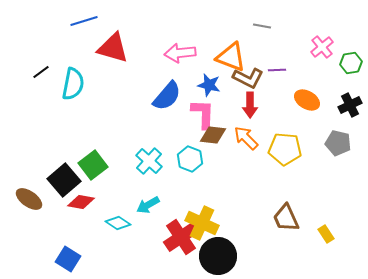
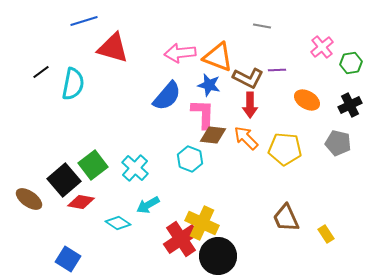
orange triangle: moved 13 px left
cyan cross: moved 14 px left, 7 px down
red cross: moved 2 px down
